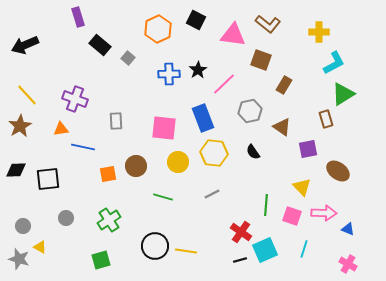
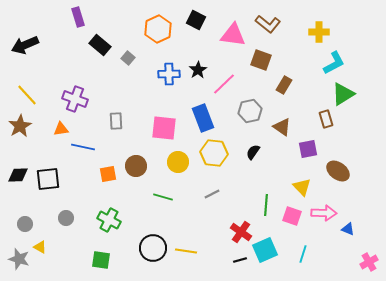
black semicircle at (253, 152): rotated 70 degrees clockwise
black diamond at (16, 170): moved 2 px right, 5 px down
green cross at (109, 220): rotated 30 degrees counterclockwise
gray circle at (23, 226): moved 2 px right, 2 px up
black circle at (155, 246): moved 2 px left, 2 px down
cyan line at (304, 249): moved 1 px left, 5 px down
green square at (101, 260): rotated 24 degrees clockwise
pink cross at (348, 264): moved 21 px right, 2 px up; rotated 30 degrees clockwise
